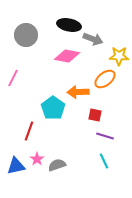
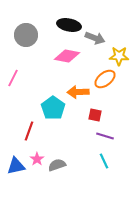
gray arrow: moved 2 px right, 1 px up
